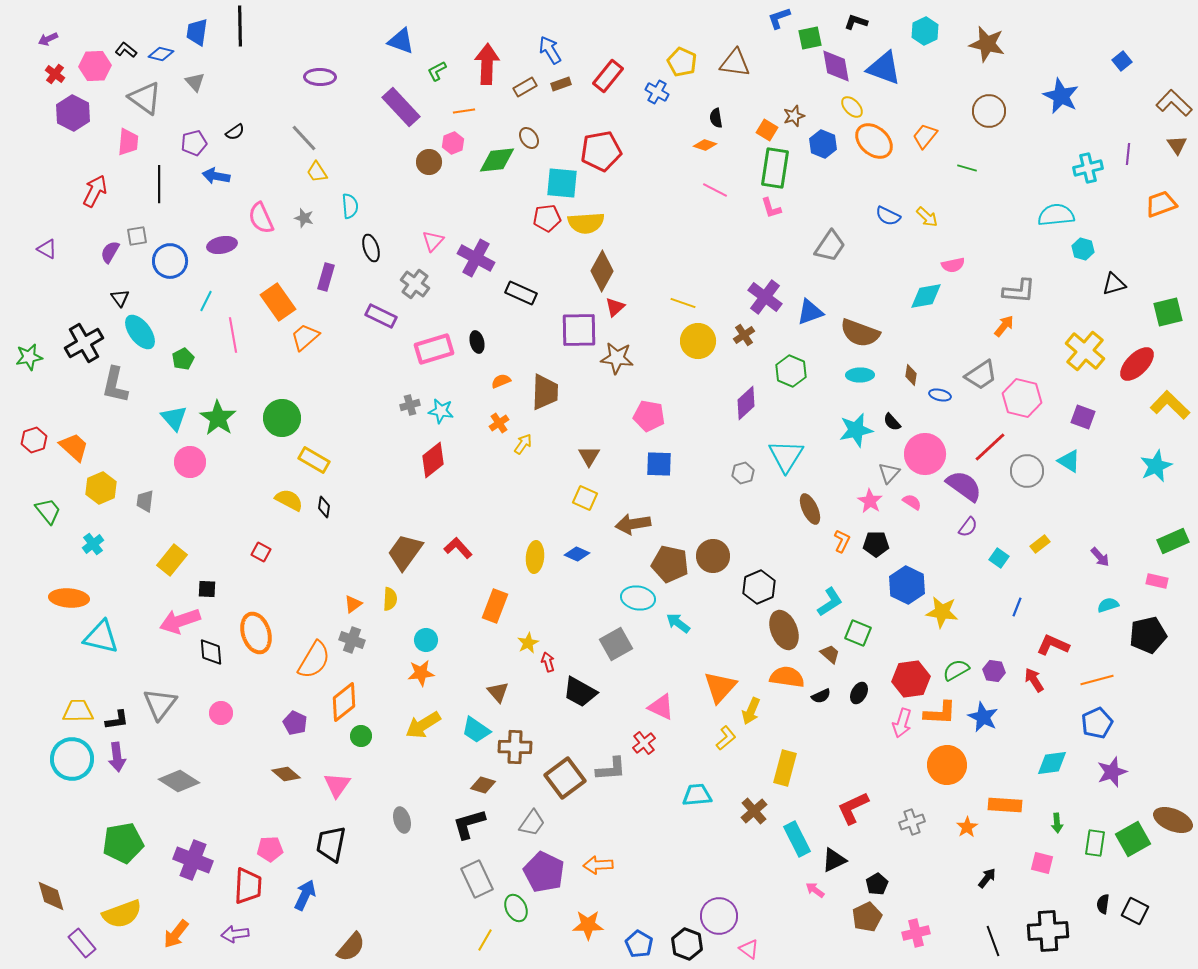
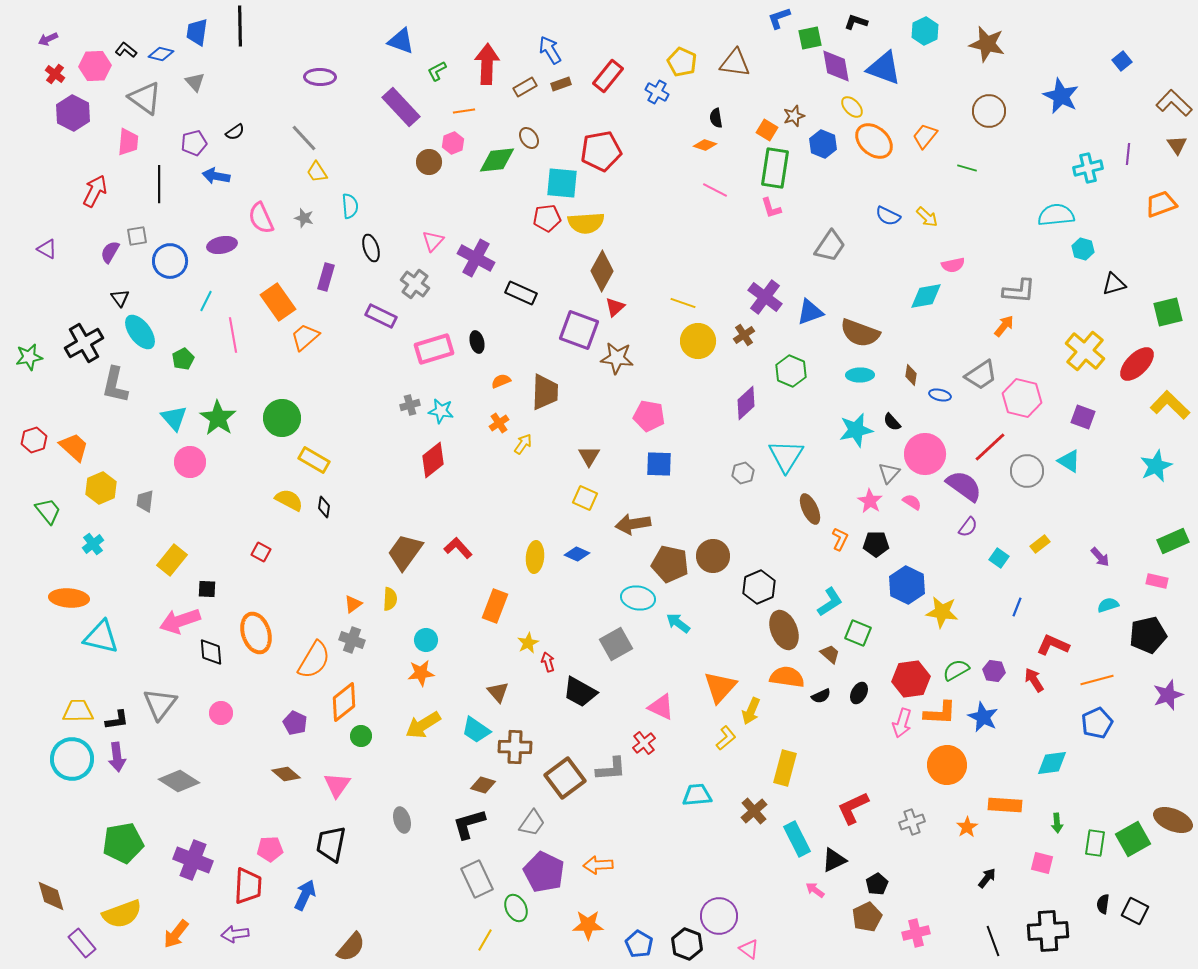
purple square at (579, 330): rotated 21 degrees clockwise
orange L-shape at (842, 541): moved 2 px left, 2 px up
purple star at (1112, 772): moved 56 px right, 77 px up
